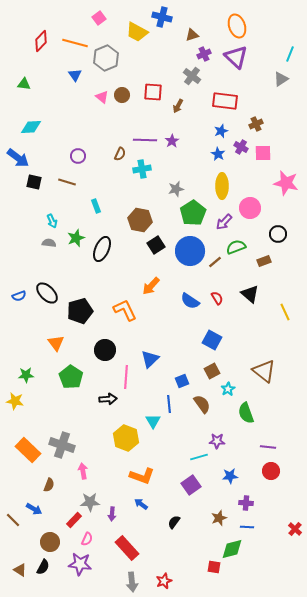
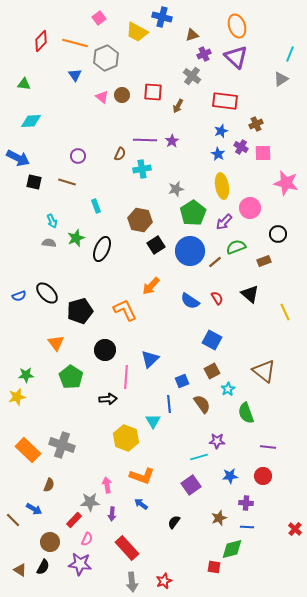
cyan diamond at (31, 127): moved 6 px up
blue arrow at (18, 158): rotated 10 degrees counterclockwise
yellow ellipse at (222, 186): rotated 10 degrees counterclockwise
yellow star at (15, 401): moved 2 px right, 4 px up; rotated 24 degrees counterclockwise
pink arrow at (83, 471): moved 24 px right, 14 px down
red circle at (271, 471): moved 8 px left, 5 px down
